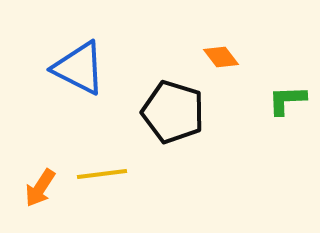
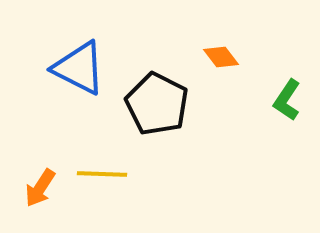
green L-shape: rotated 54 degrees counterclockwise
black pentagon: moved 16 px left, 8 px up; rotated 10 degrees clockwise
yellow line: rotated 9 degrees clockwise
